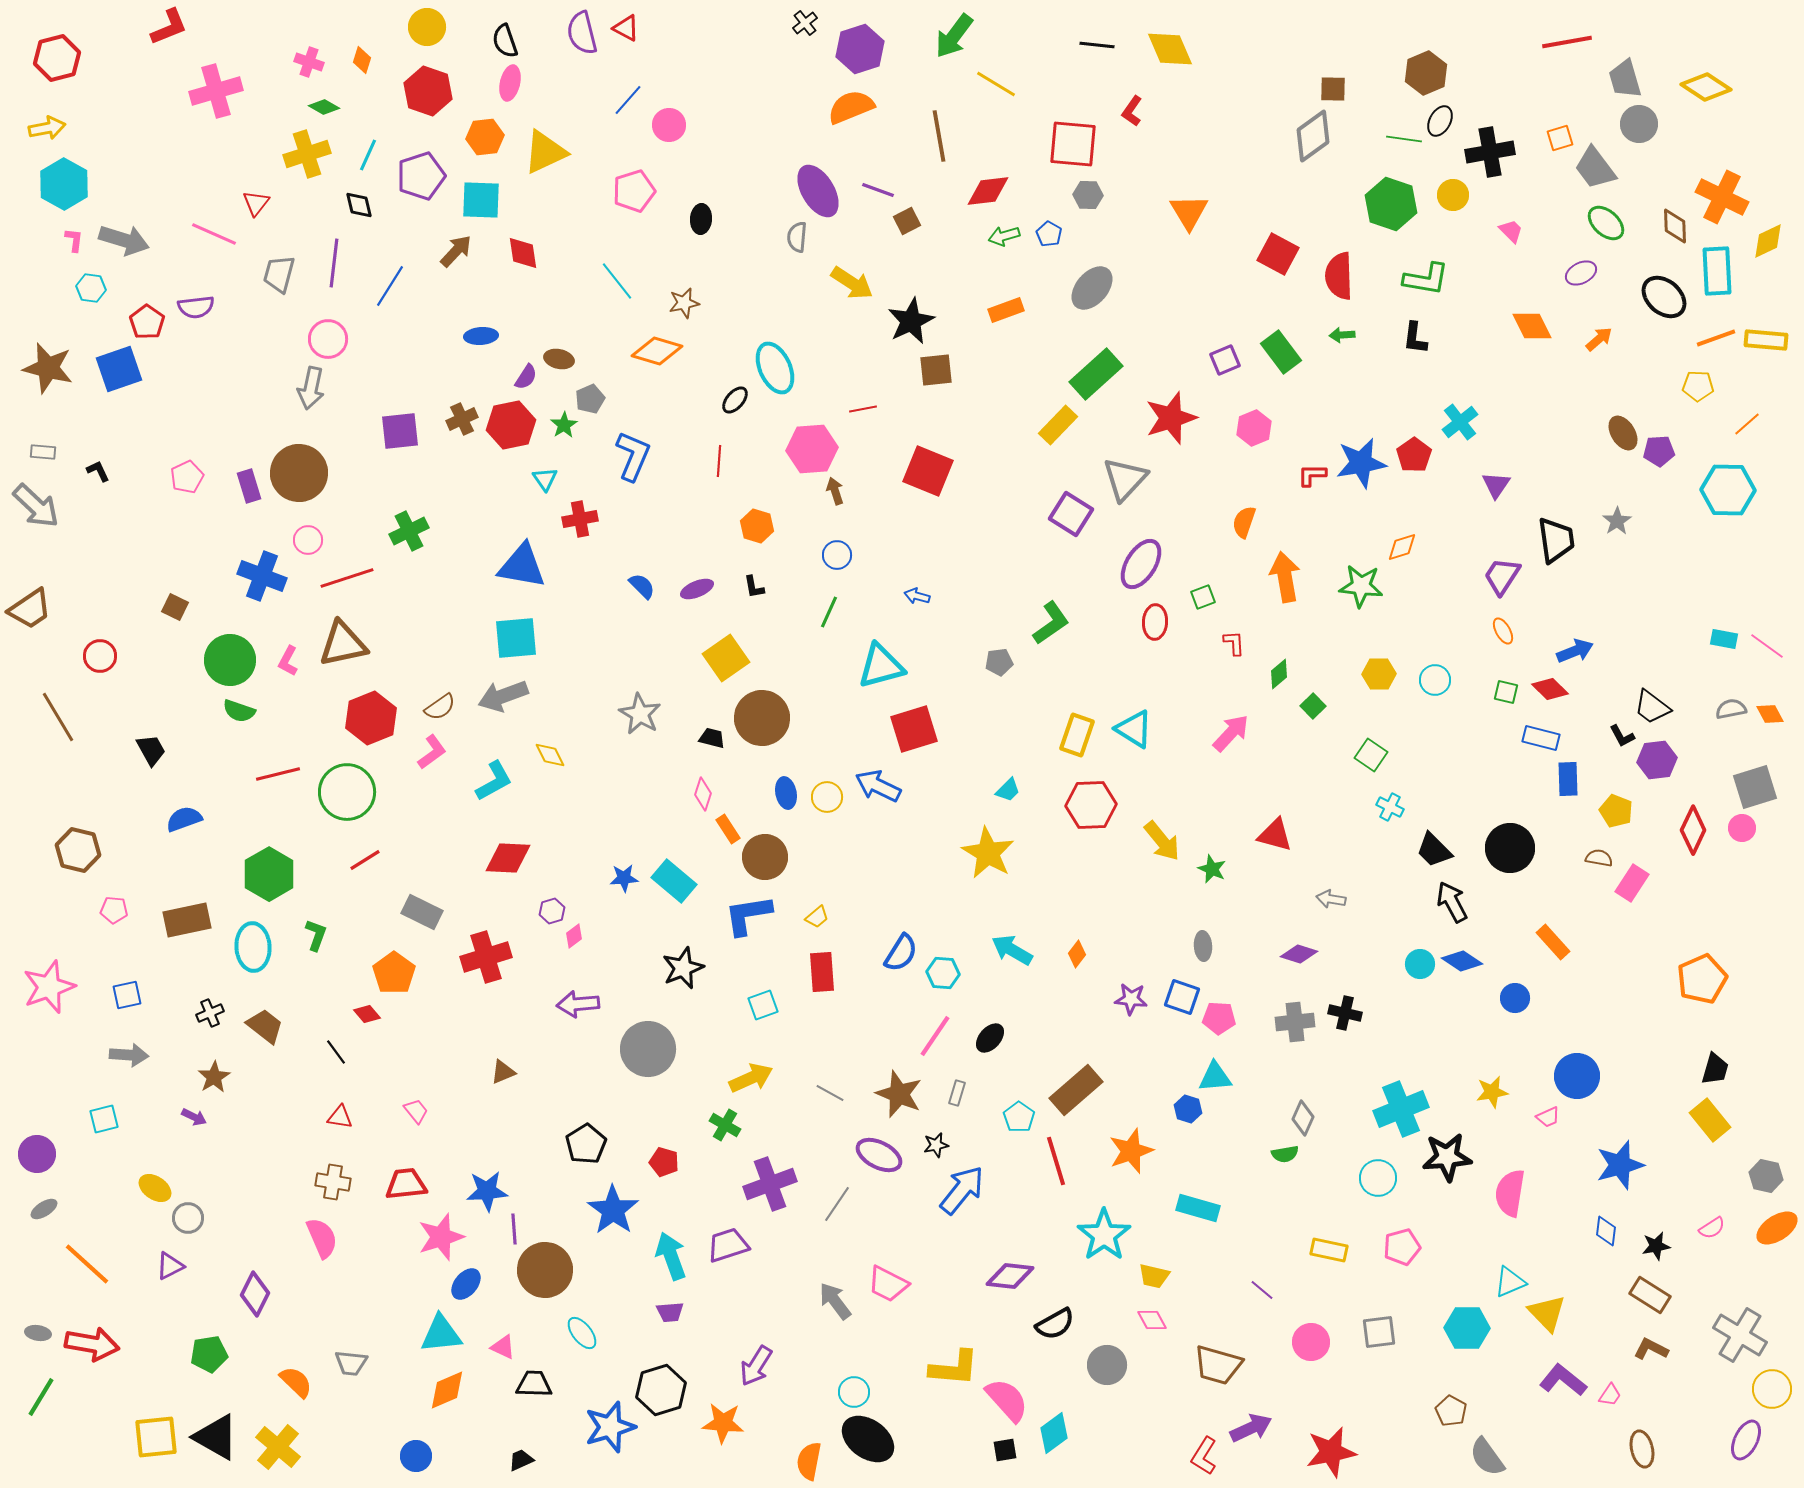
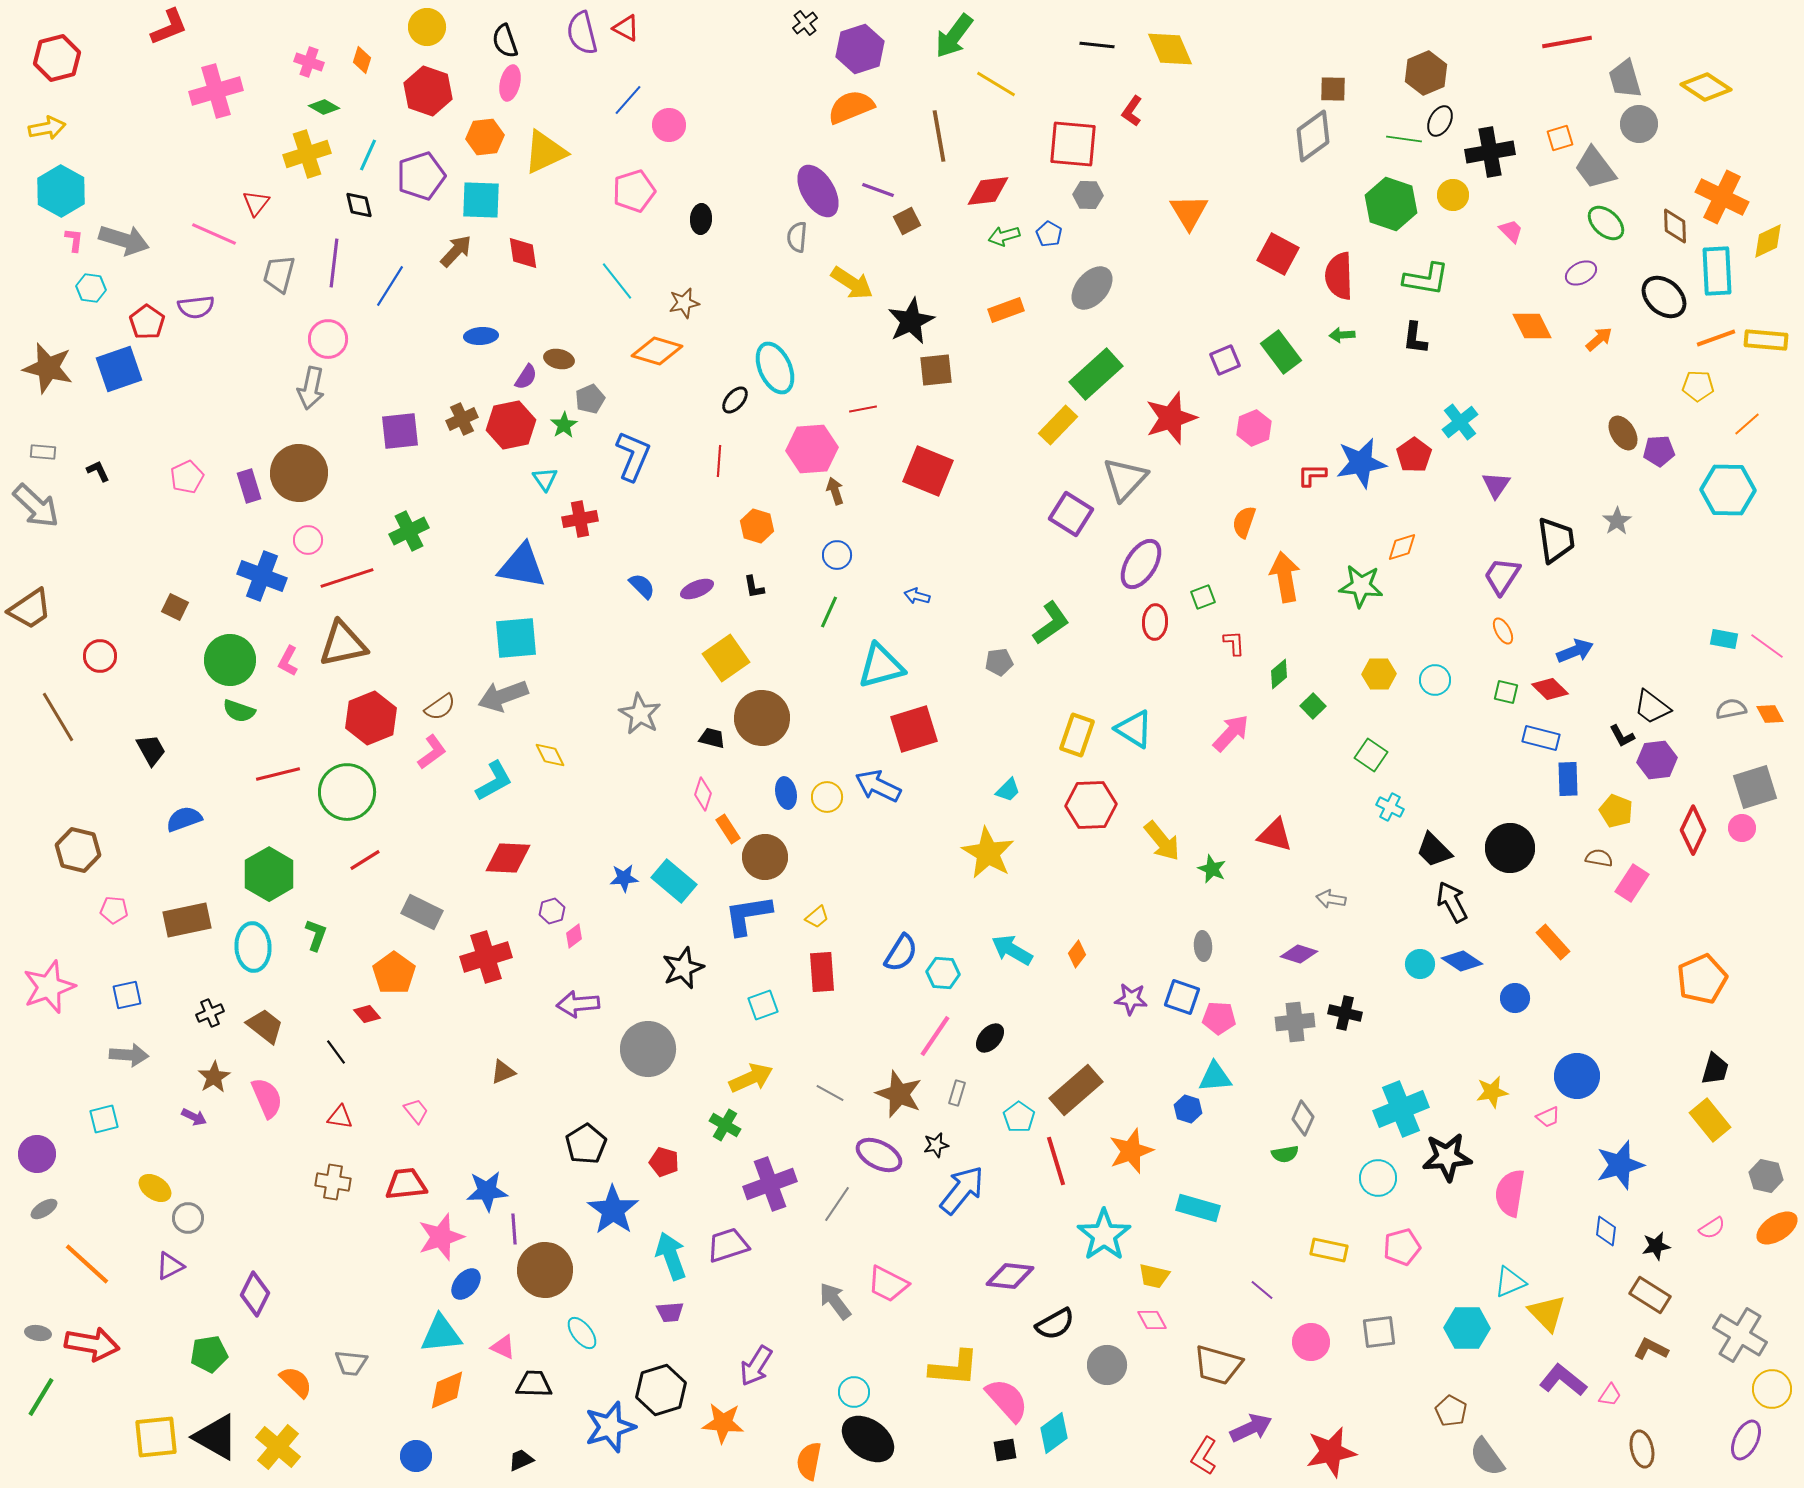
cyan hexagon at (64, 184): moved 3 px left, 7 px down
pink semicircle at (322, 1238): moved 55 px left, 140 px up
